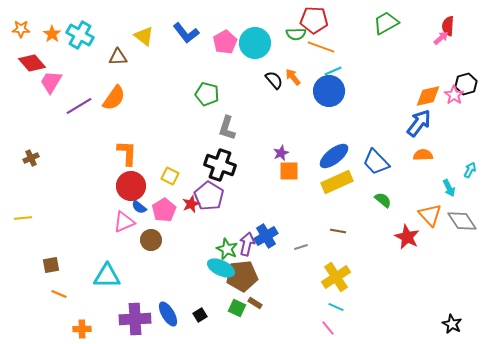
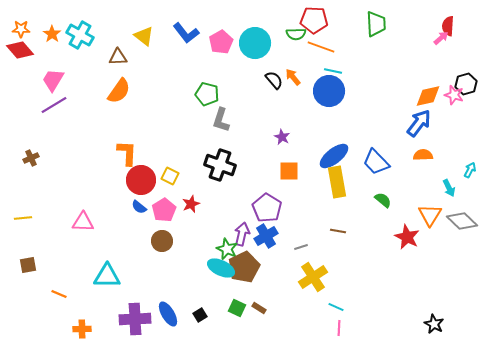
green trapezoid at (386, 23): moved 10 px left, 1 px down; rotated 116 degrees clockwise
pink pentagon at (225, 42): moved 4 px left
red diamond at (32, 63): moved 12 px left, 13 px up
cyan line at (333, 71): rotated 36 degrees clockwise
pink trapezoid at (51, 82): moved 2 px right, 2 px up
pink star at (454, 95): rotated 18 degrees counterclockwise
orange semicircle at (114, 98): moved 5 px right, 7 px up
purple line at (79, 106): moved 25 px left, 1 px up
gray L-shape at (227, 128): moved 6 px left, 8 px up
purple star at (281, 153): moved 1 px right, 16 px up; rotated 21 degrees counterclockwise
yellow rectangle at (337, 182): rotated 76 degrees counterclockwise
red circle at (131, 186): moved 10 px right, 6 px up
purple pentagon at (209, 196): moved 58 px right, 12 px down
orange triangle at (430, 215): rotated 15 degrees clockwise
gray diamond at (462, 221): rotated 12 degrees counterclockwise
pink triangle at (124, 222): moved 41 px left; rotated 25 degrees clockwise
brown circle at (151, 240): moved 11 px right, 1 px down
purple arrow at (247, 244): moved 5 px left, 10 px up
brown square at (51, 265): moved 23 px left
brown pentagon at (242, 276): moved 2 px right, 9 px up; rotated 20 degrees counterclockwise
yellow cross at (336, 277): moved 23 px left
brown rectangle at (255, 303): moved 4 px right, 5 px down
black star at (452, 324): moved 18 px left
pink line at (328, 328): moved 11 px right; rotated 42 degrees clockwise
